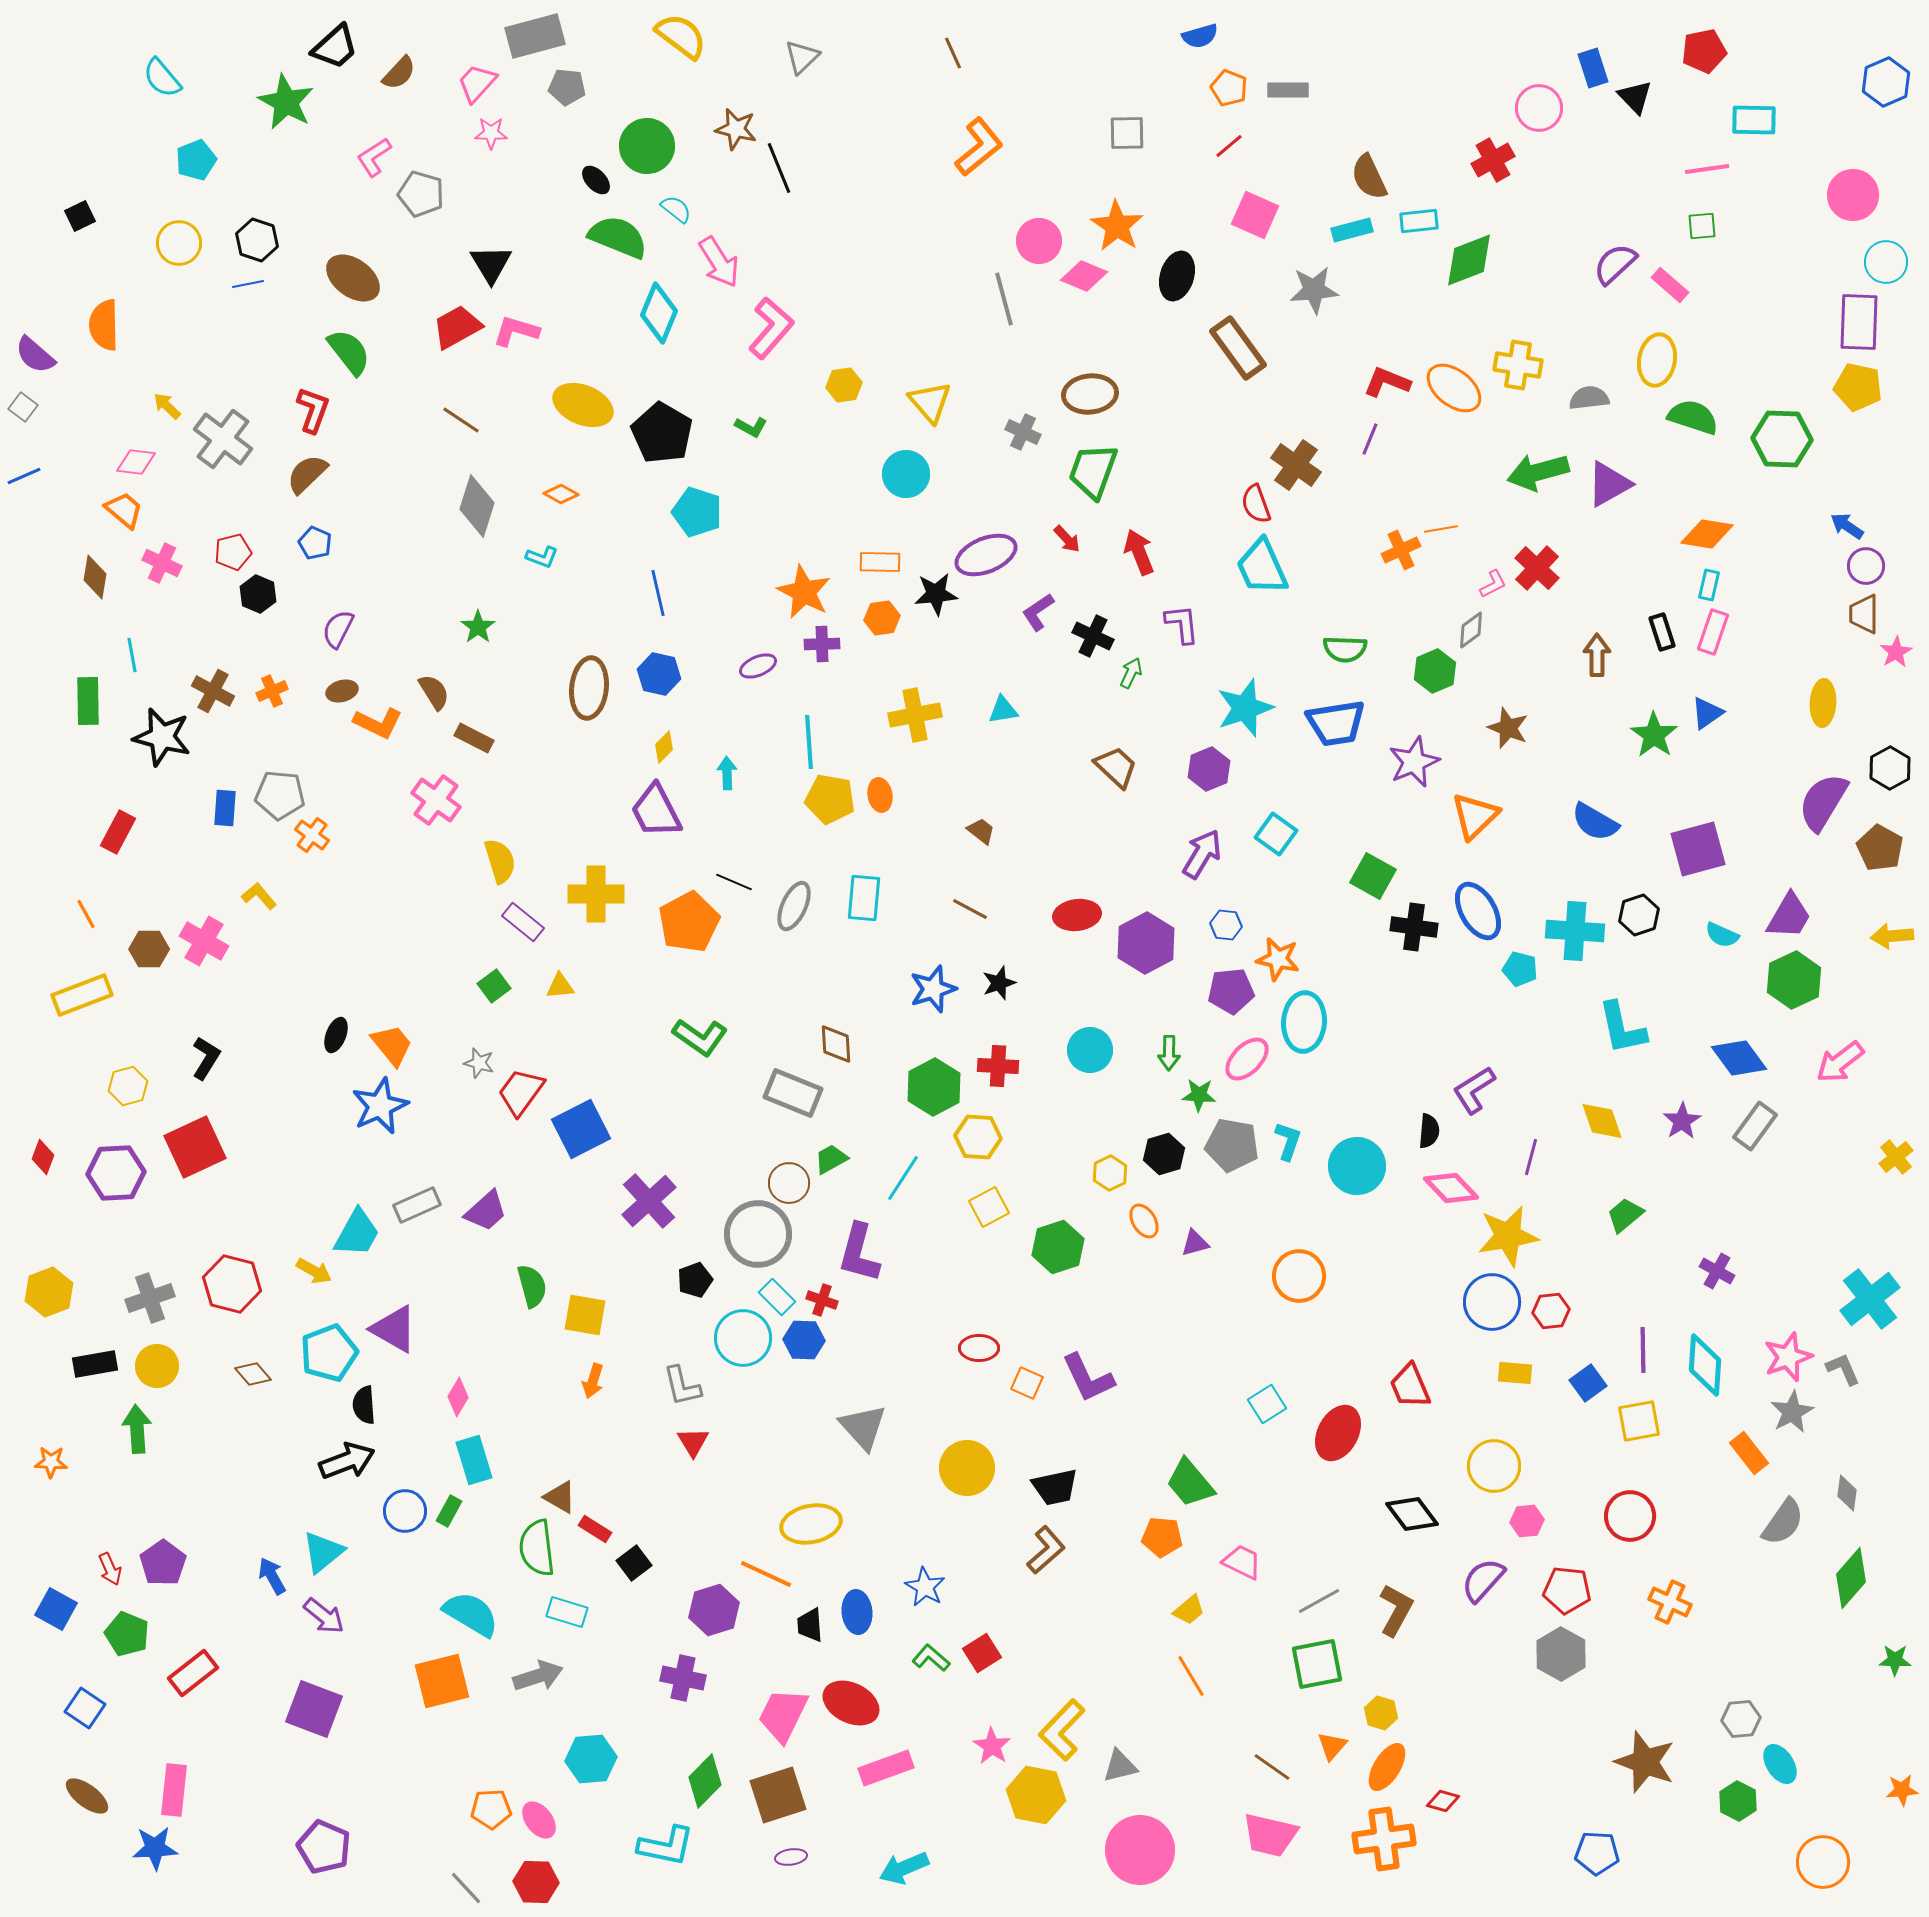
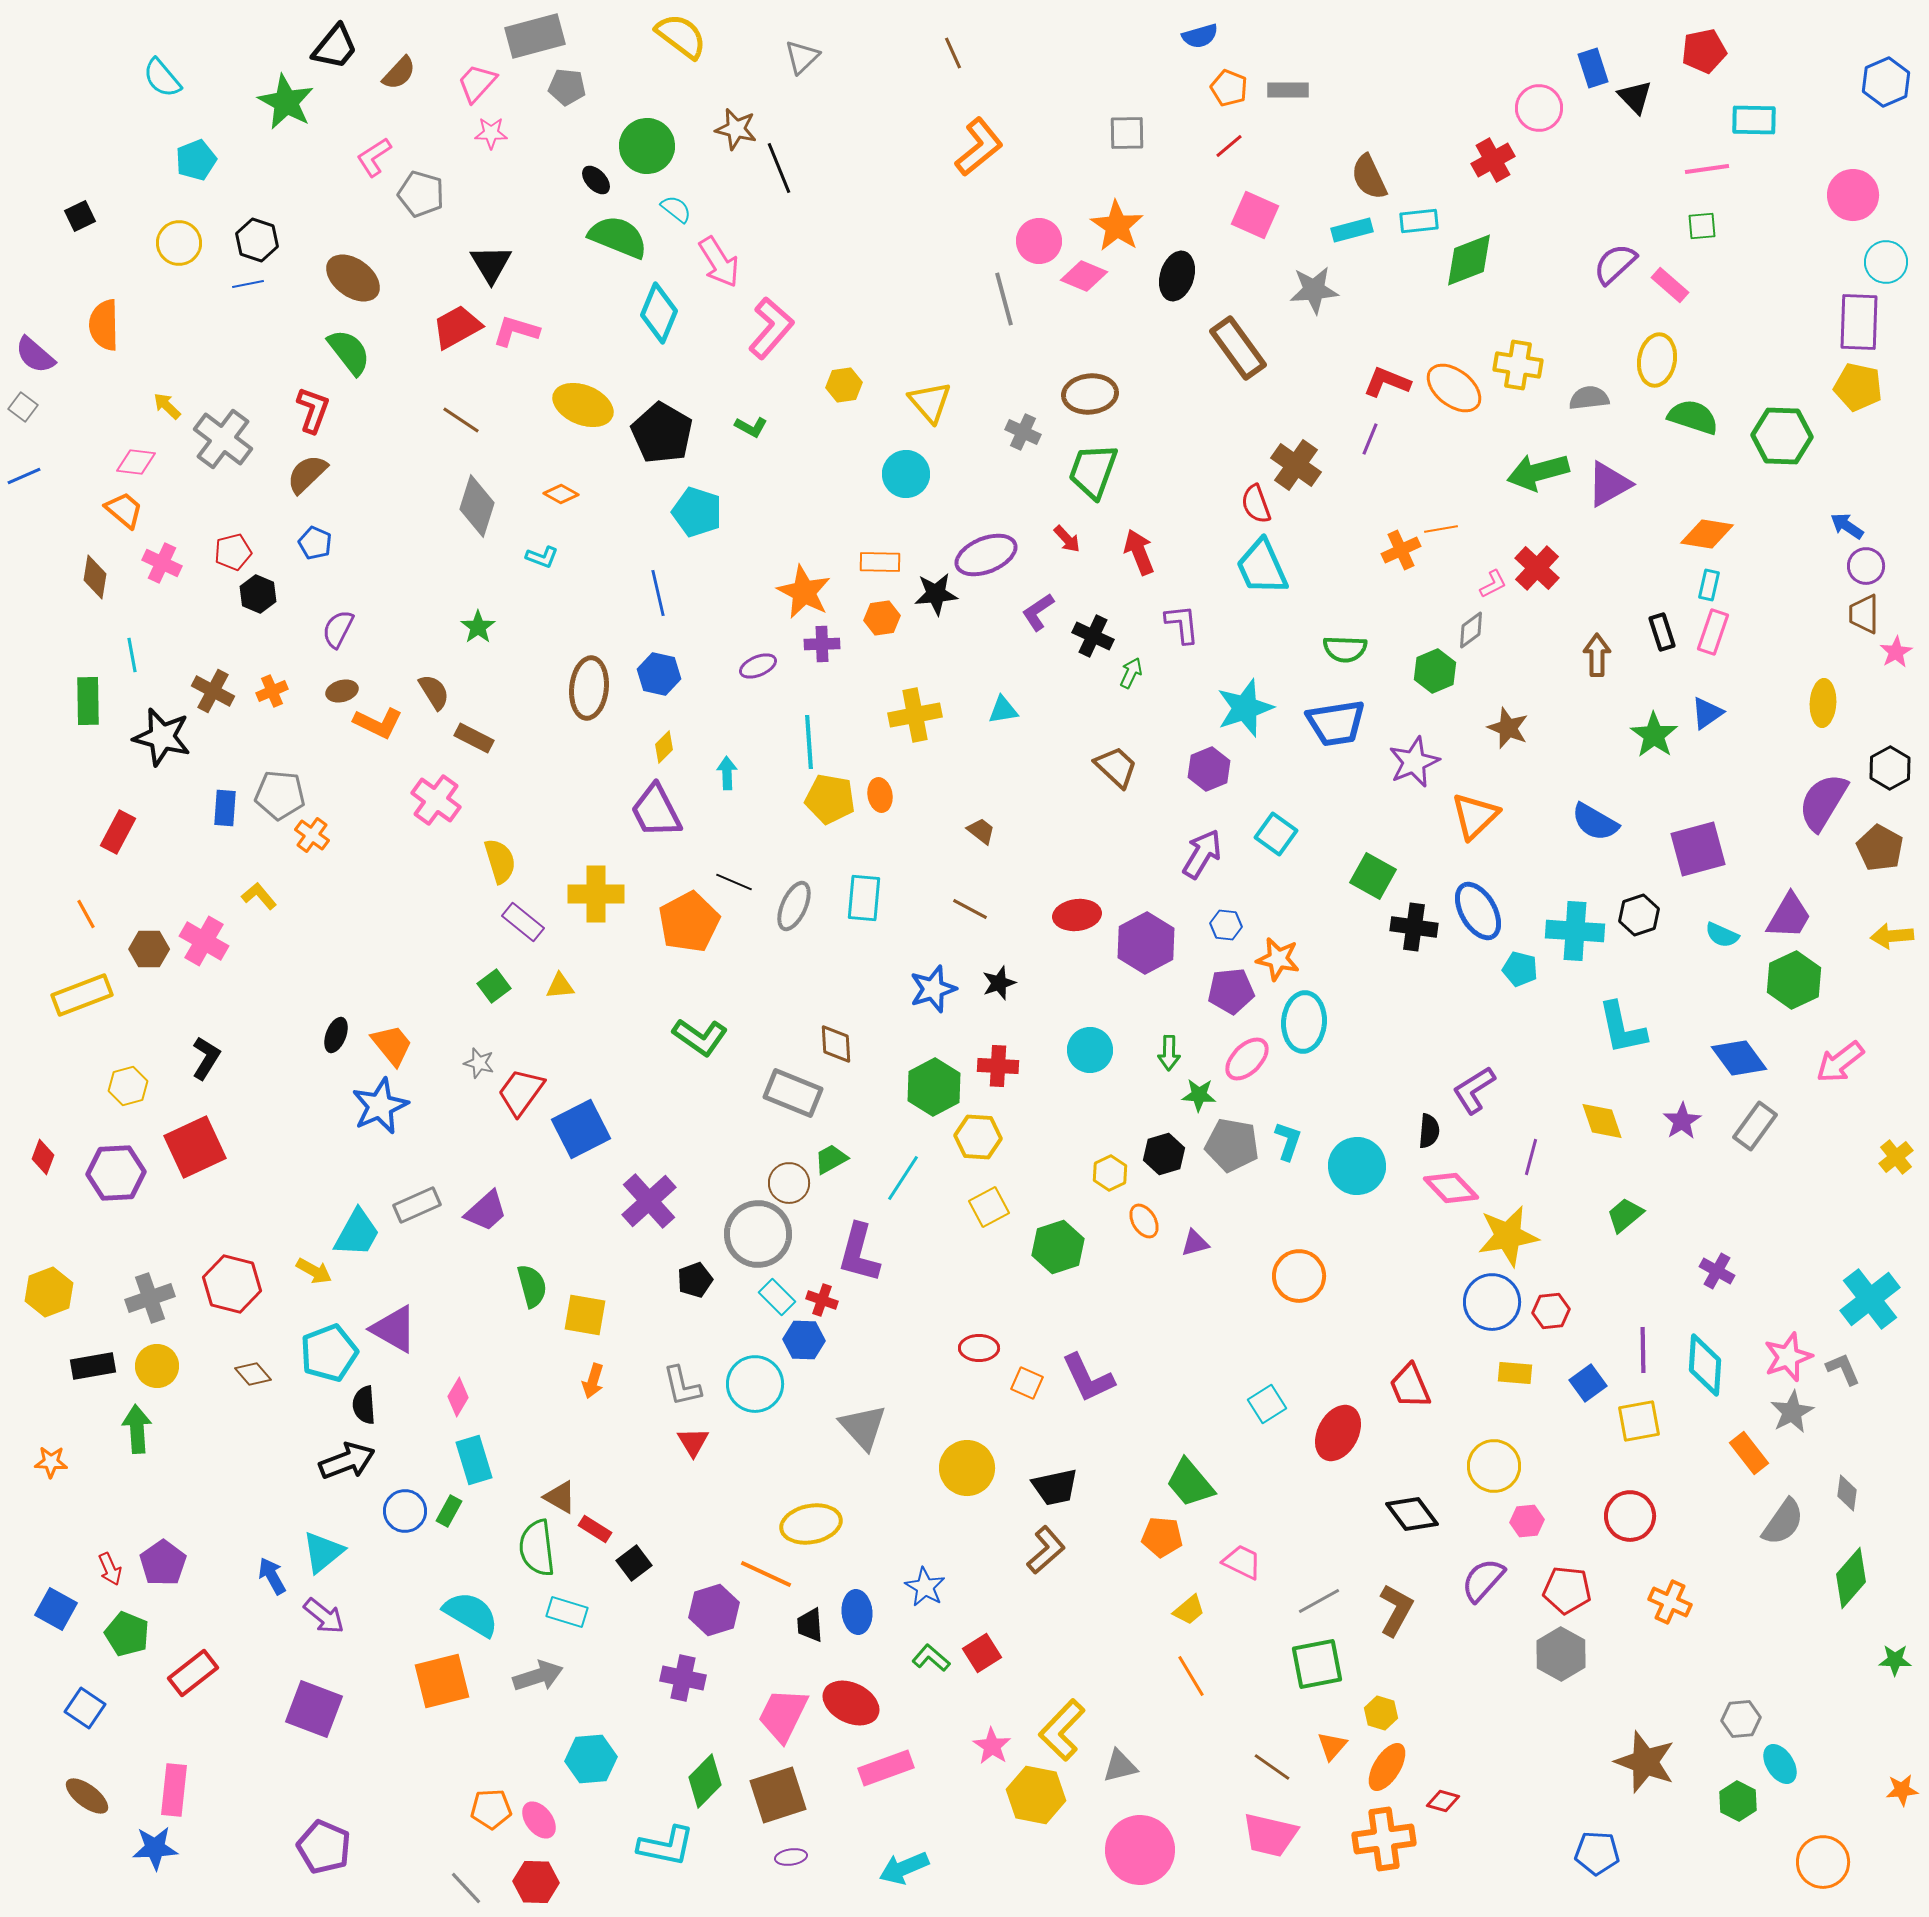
black trapezoid at (335, 47): rotated 9 degrees counterclockwise
green hexagon at (1782, 439): moved 3 px up
cyan circle at (743, 1338): moved 12 px right, 46 px down
black rectangle at (95, 1364): moved 2 px left, 2 px down
